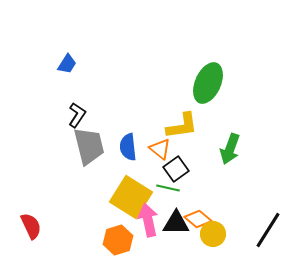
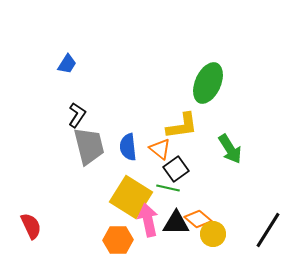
green arrow: rotated 52 degrees counterclockwise
orange hexagon: rotated 16 degrees clockwise
